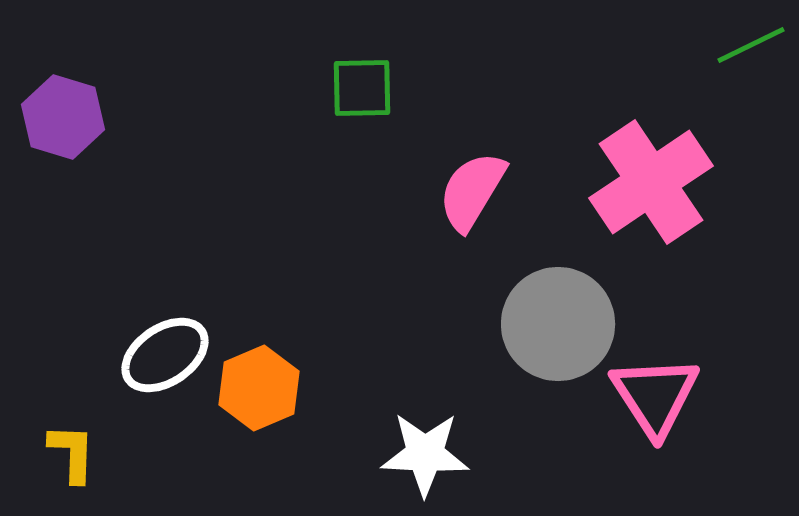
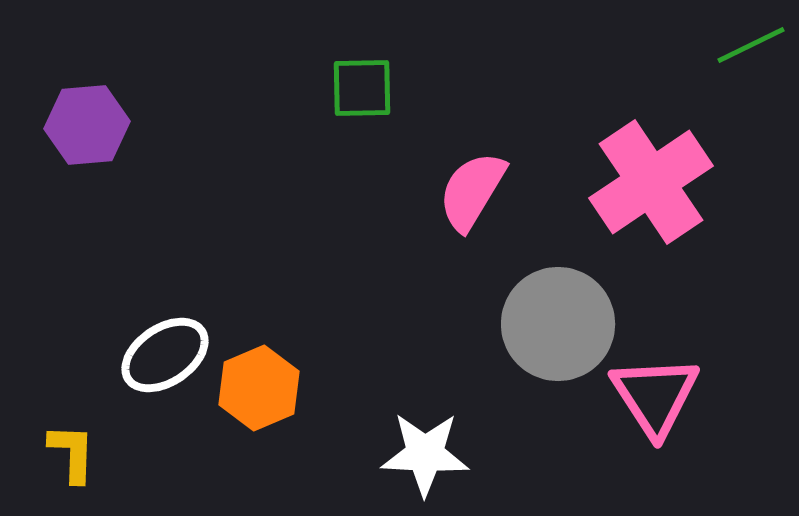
purple hexagon: moved 24 px right, 8 px down; rotated 22 degrees counterclockwise
